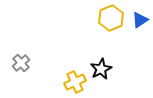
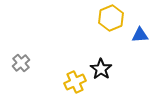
blue triangle: moved 15 px down; rotated 30 degrees clockwise
black star: rotated 10 degrees counterclockwise
